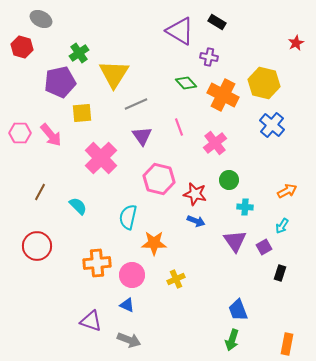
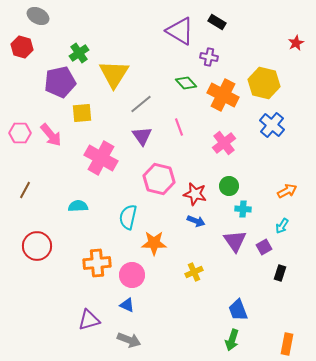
gray ellipse at (41, 19): moved 3 px left, 3 px up
gray line at (136, 104): moved 5 px right; rotated 15 degrees counterclockwise
pink cross at (215, 143): moved 9 px right
pink cross at (101, 158): rotated 16 degrees counterclockwise
green circle at (229, 180): moved 6 px down
brown line at (40, 192): moved 15 px left, 2 px up
cyan semicircle at (78, 206): rotated 48 degrees counterclockwise
cyan cross at (245, 207): moved 2 px left, 2 px down
yellow cross at (176, 279): moved 18 px right, 7 px up
purple triangle at (91, 321): moved 2 px left, 1 px up; rotated 35 degrees counterclockwise
